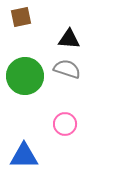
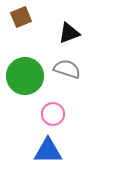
brown square: rotated 10 degrees counterclockwise
black triangle: moved 6 px up; rotated 25 degrees counterclockwise
pink circle: moved 12 px left, 10 px up
blue triangle: moved 24 px right, 5 px up
